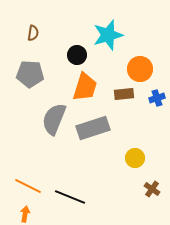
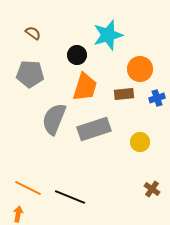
brown semicircle: rotated 63 degrees counterclockwise
gray rectangle: moved 1 px right, 1 px down
yellow circle: moved 5 px right, 16 px up
orange line: moved 2 px down
orange arrow: moved 7 px left
